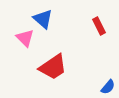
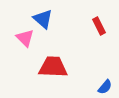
red trapezoid: rotated 144 degrees counterclockwise
blue semicircle: moved 3 px left
